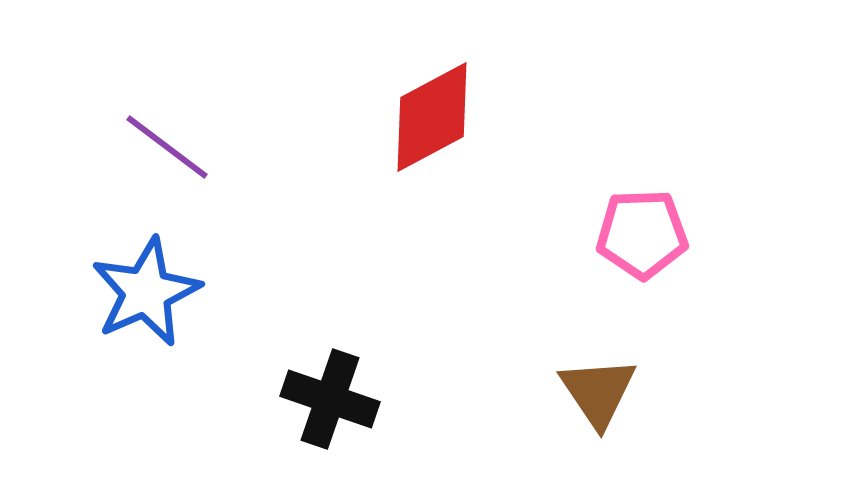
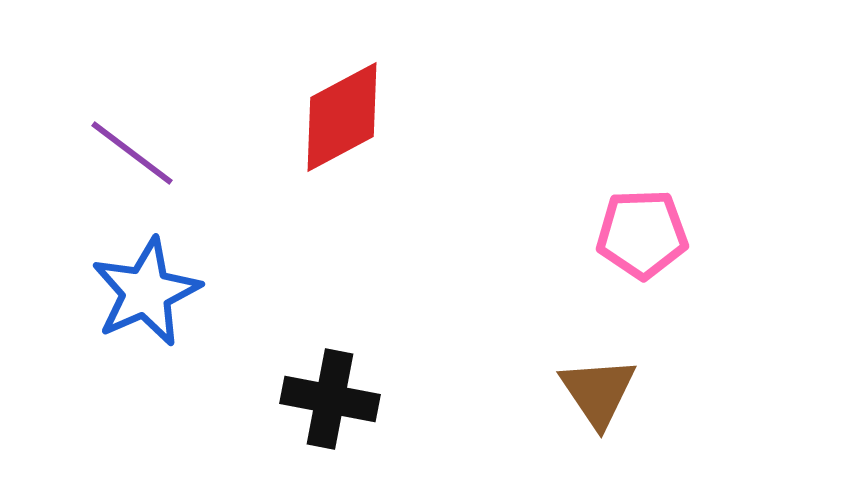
red diamond: moved 90 px left
purple line: moved 35 px left, 6 px down
black cross: rotated 8 degrees counterclockwise
